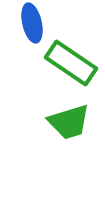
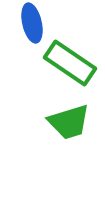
green rectangle: moved 1 px left
